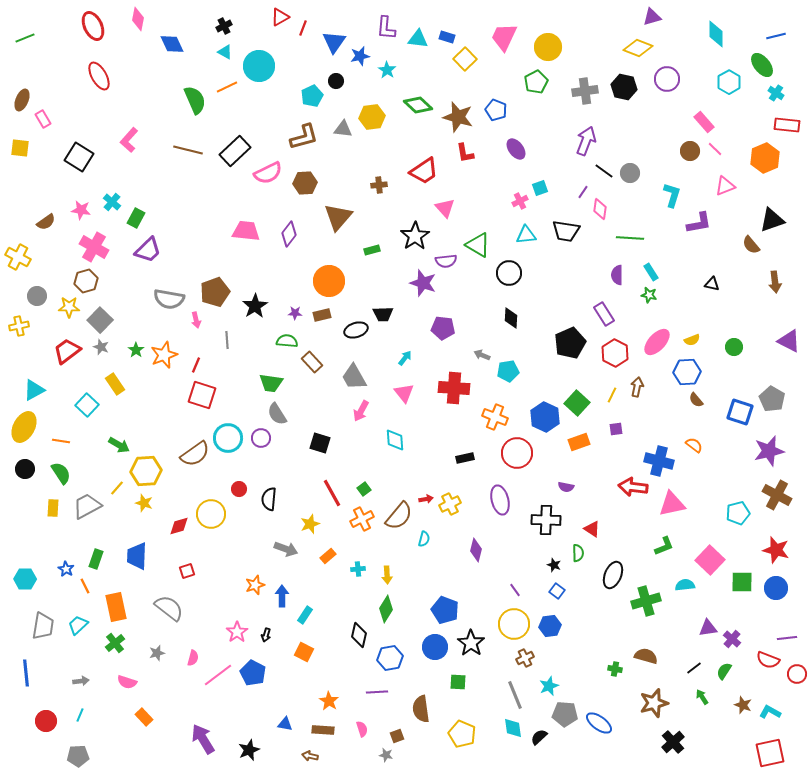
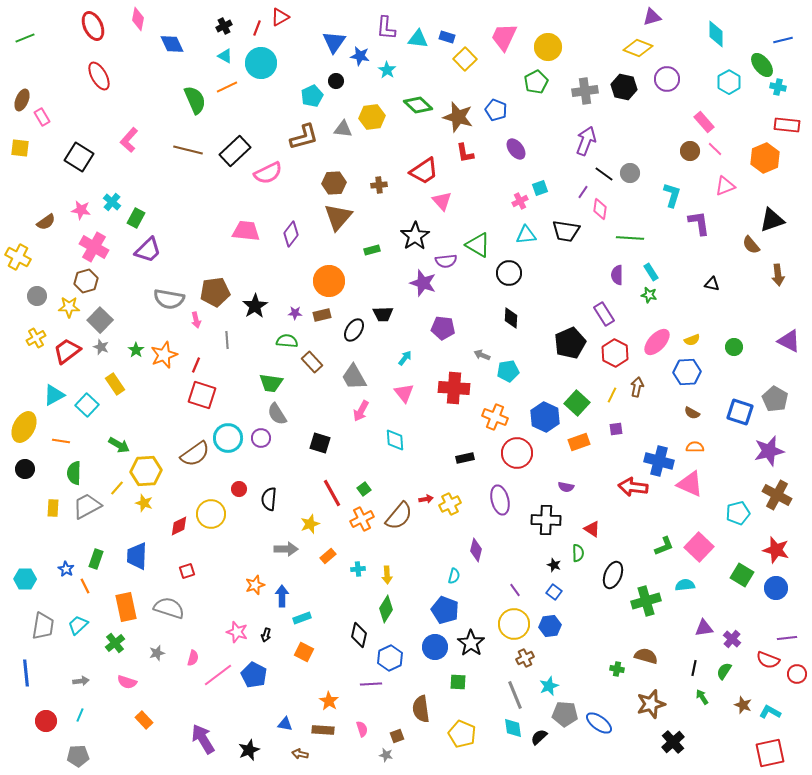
red line at (303, 28): moved 46 px left
blue line at (776, 36): moved 7 px right, 4 px down
cyan triangle at (225, 52): moved 4 px down
blue star at (360, 56): rotated 24 degrees clockwise
cyan circle at (259, 66): moved 2 px right, 3 px up
cyan cross at (776, 93): moved 2 px right, 6 px up; rotated 21 degrees counterclockwise
pink rectangle at (43, 119): moved 1 px left, 2 px up
black line at (604, 171): moved 3 px down
brown hexagon at (305, 183): moved 29 px right
pink triangle at (445, 208): moved 3 px left, 7 px up
purple L-shape at (699, 223): rotated 88 degrees counterclockwise
purple diamond at (289, 234): moved 2 px right
brown arrow at (775, 282): moved 3 px right, 7 px up
brown pentagon at (215, 292): rotated 12 degrees clockwise
yellow cross at (19, 326): moved 17 px right, 12 px down; rotated 18 degrees counterclockwise
black ellipse at (356, 330): moved 2 px left; rotated 40 degrees counterclockwise
cyan triangle at (34, 390): moved 20 px right, 5 px down
gray pentagon at (772, 399): moved 3 px right
brown semicircle at (696, 400): moved 4 px left, 13 px down; rotated 21 degrees counterclockwise
orange semicircle at (694, 445): moved 1 px right, 2 px down; rotated 36 degrees counterclockwise
green semicircle at (61, 473): moved 13 px right; rotated 145 degrees counterclockwise
pink triangle at (672, 504): moved 18 px right, 20 px up; rotated 36 degrees clockwise
red diamond at (179, 526): rotated 10 degrees counterclockwise
cyan semicircle at (424, 539): moved 30 px right, 37 px down
gray arrow at (286, 549): rotated 20 degrees counterclockwise
pink square at (710, 560): moved 11 px left, 13 px up
green square at (742, 582): moved 7 px up; rotated 30 degrees clockwise
blue square at (557, 591): moved 3 px left, 1 px down
orange rectangle at (116, 607): moved 10 px right
gray semicircle at (169, 608): rotated 20 degrees counterclockwise
cyan rectangle at (305, 615): moved 3 px left, 3 px down; rotated 36 degrees clockwise
purple triangle at (708, 628): moved 4 px left
pink star at (237, 632): rotated 20 degrees counterclockwise
blue hexagon at (390, 658): rotated 15 degrees counterclockwise
black line at (694, 668): rotated 42 degrees counterclockwise
green cross at (615, 669): moved 2 px right
blue pentagon at (253, 673): moved 1 px right, 2 px down
purple line at (377, 692): moved 6 px left, 8 px up
brown star at (654, 703): moved 3 px left, 1 px down
orange rectangle at (144, 717): moved 3 px down
brown arrow at (310, 756): moved 10 px left, 2 px up
